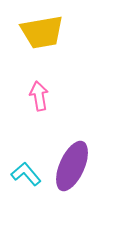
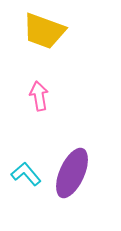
yellow trapezoid: moved 2 px right, 1 px up; rotated 30 degrees clockwise
purple ellipse: moved 7 px down
